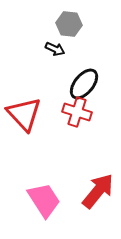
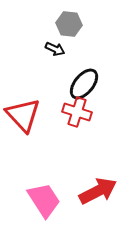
red triangle: moved 1 px left, 1 px down
red arrow: rotated 24 degrees clockwise
